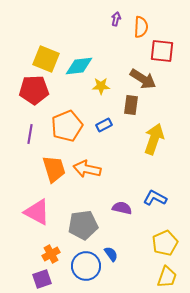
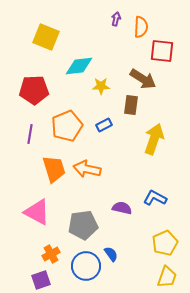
yellow square: moved 22 px up
purple square: moved 1 px left, 1 px down
